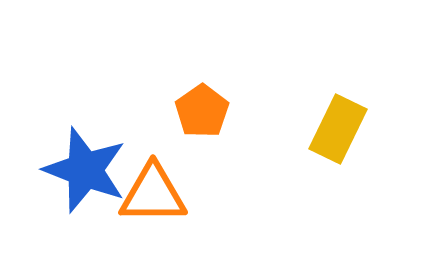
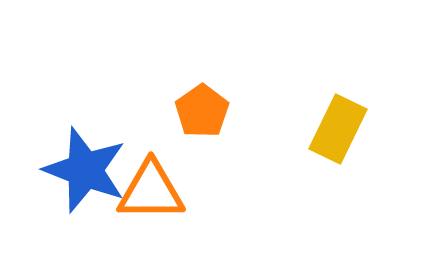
orange triangle: moved 2 px left, 3 px up
